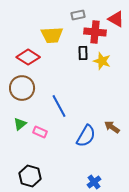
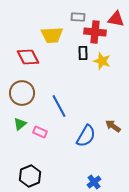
gray rectangle: moved 2 px down; rotated 16 degrees clockwise
red triangle: rotated 18 degrees counterclockwise
red diamond: rotated 30 degrees clockwise
brown circle: moved 5 px down
brown arrow: moved 1 px right, 1 px up
black hexagon: rotated 20 degrees clockwise
